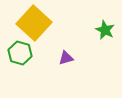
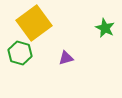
yellow square: rotated 12 degrees clockwise
green star: moved 2 px up
